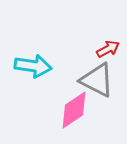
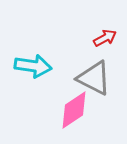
red arrow: moved 3 px left, 11 px up
gray triangle: moved 3 px left, 2 px up
